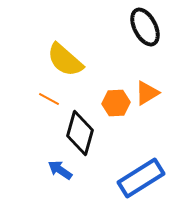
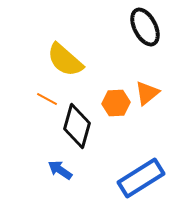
orange triangle: rotated 8 degrees counterclockwise
orange line: moved 2 px left
black diamond: moved 3 px left, 7 px up
